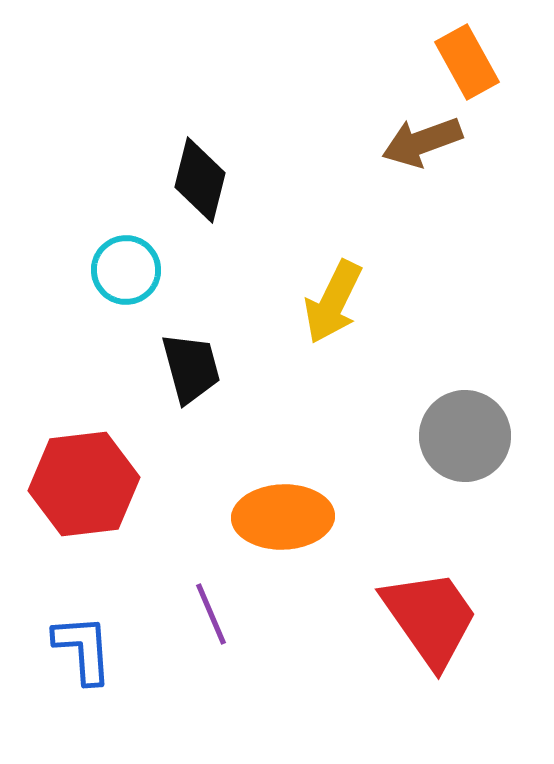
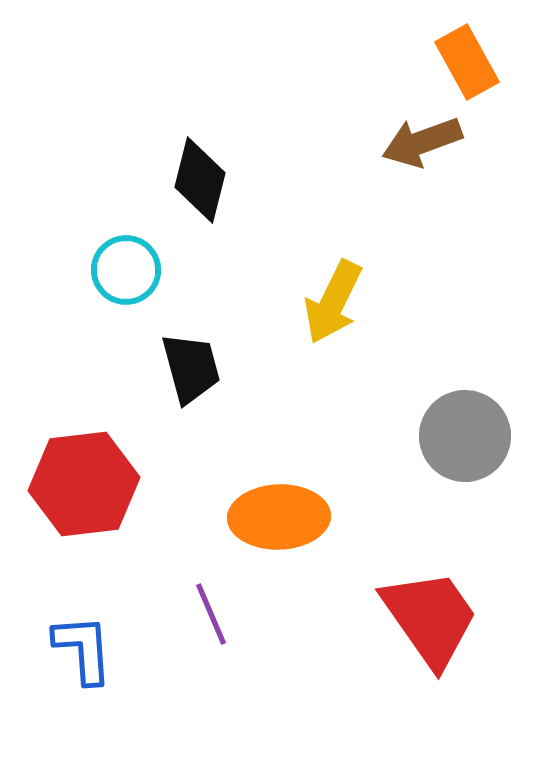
orange ellipse: moved 4 px left
